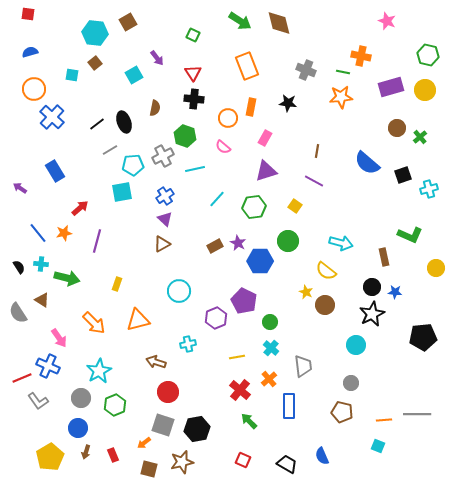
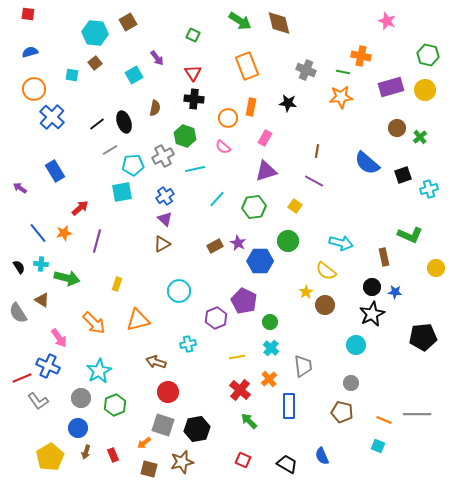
yellow star at (306, 292): rotated 16 degrees clockwise
orange line at (384, 420): rotated 28 degrees clockwise
